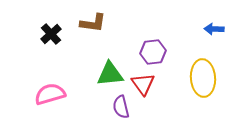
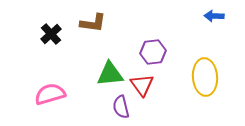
blue arrow: moved 13 px up
yellow ellipse: moved 2 px right, 1 px up
red triangle: moved 1 px left, 1 px down
